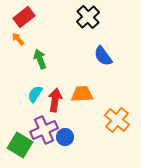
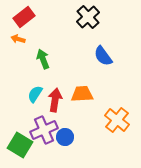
orange arrow: rotated 32 degrees counterclockwise
green arrow: moved 3 px right
